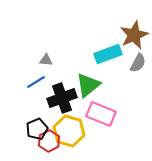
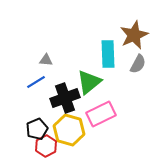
cyan rectangle: rotated 72 degrees counterclockwise
gray semicircle: moved 1 px down
green triangle: moved 1 px right, 3 px up
black cross: moved 3 px right
pink rectangle: rotated 48 degrees counterclockwise
yellow hexagon: moved 1 px up
red hexagon: moved 3 px left, 5 px down
